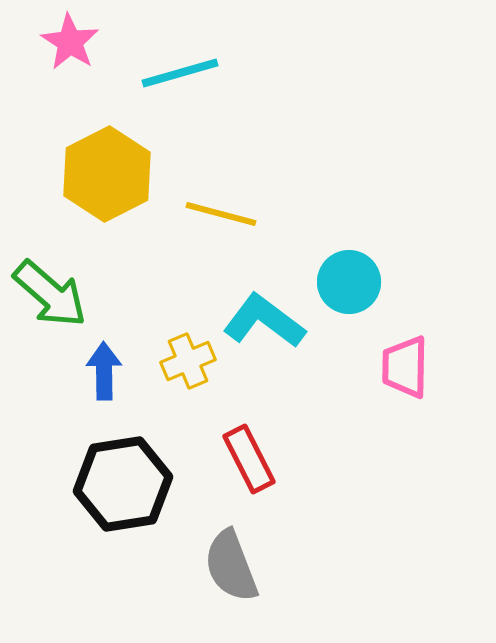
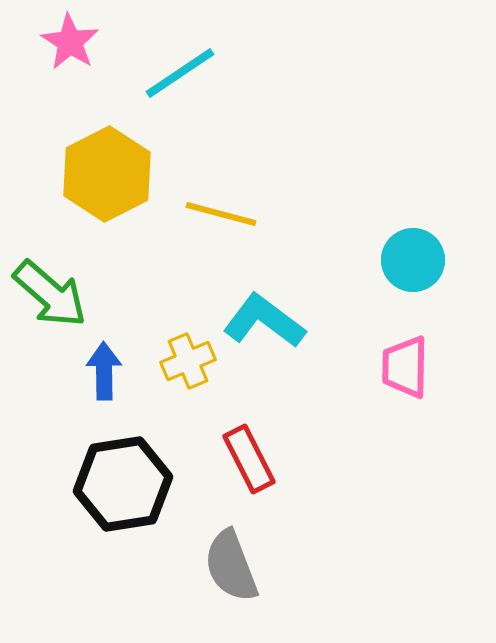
cyan line: rotated 18 degrees counterclockwise
cyan circle: moved 64 px right, 22 px up
